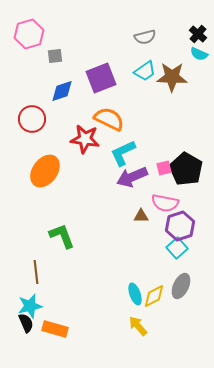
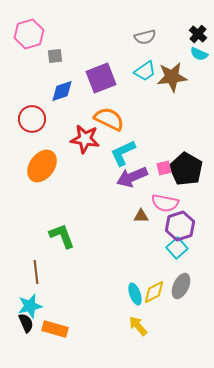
brown star: rotated 8 degrees counterclockwise
orange ellipse: moved 3 px left, 5 px up
yellow diamond: moved 4 px up
